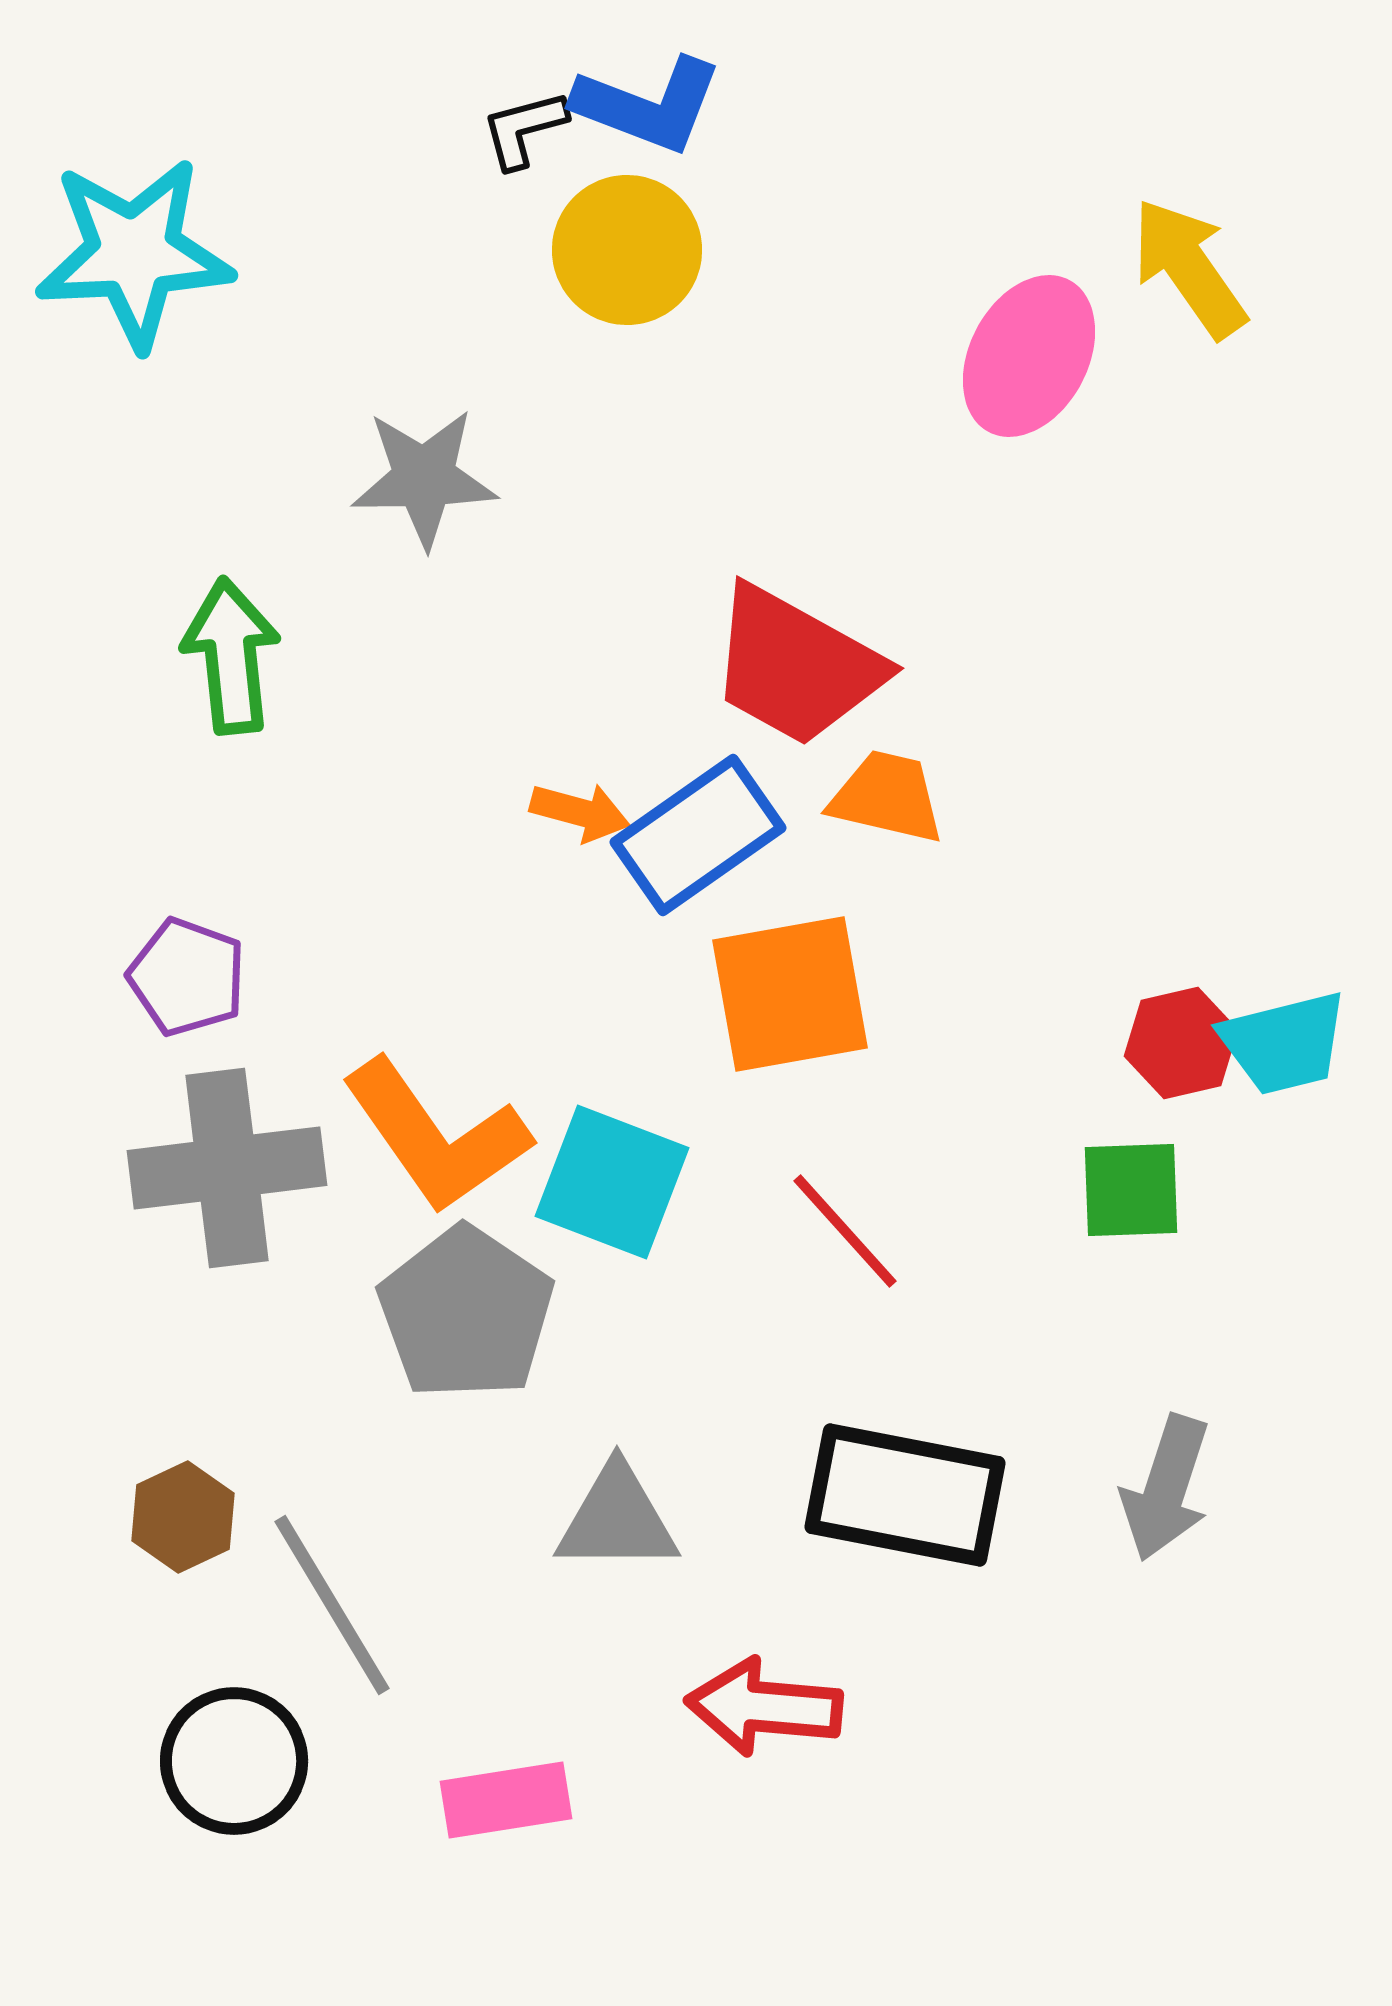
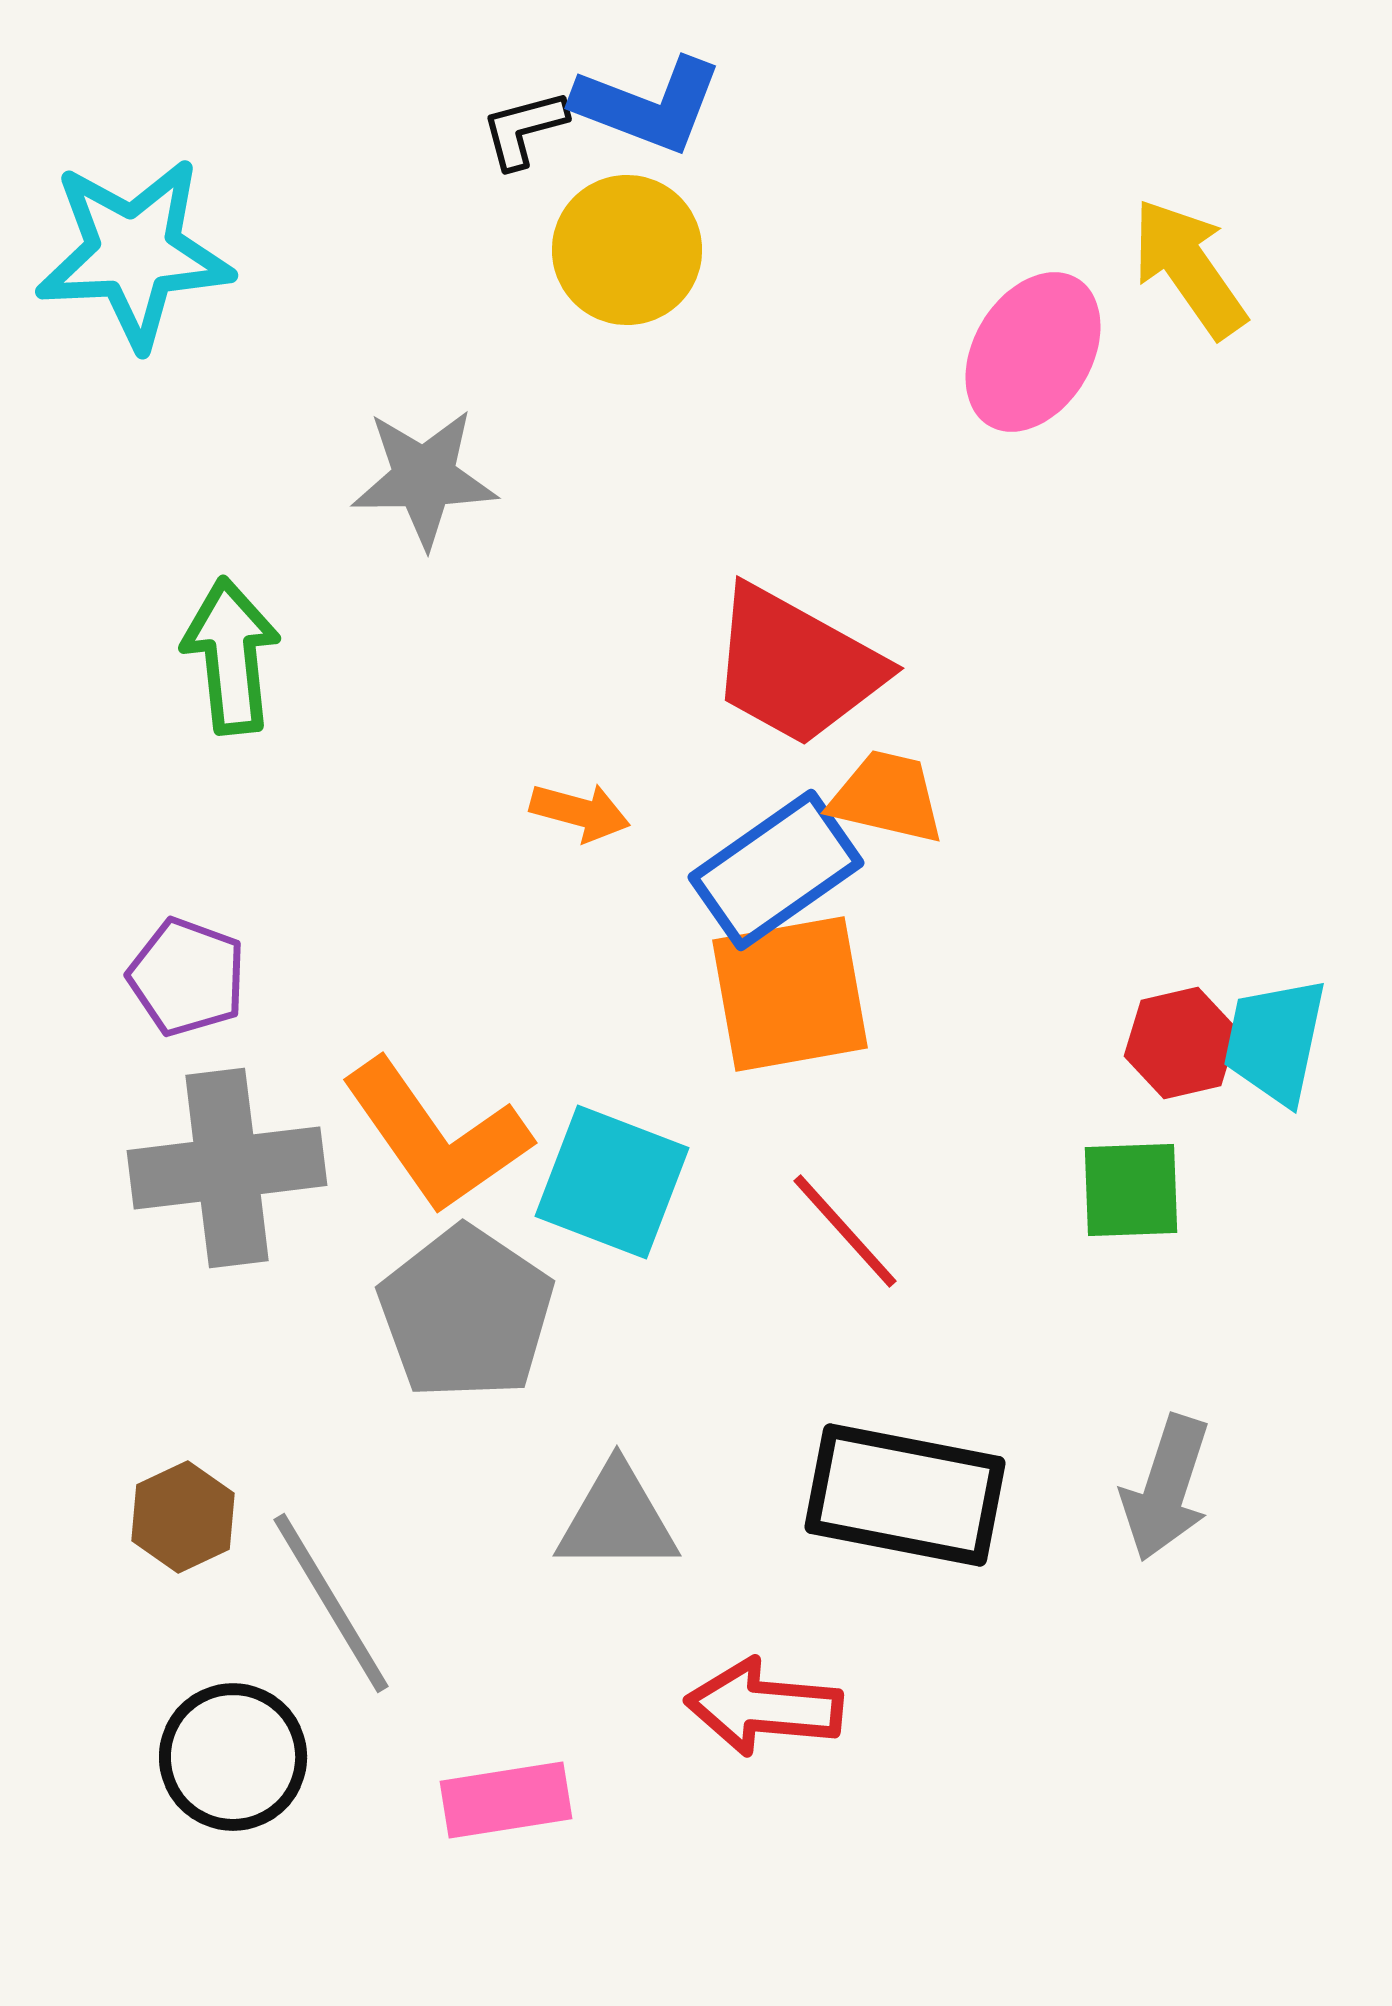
pink ellipse: moved 4 px right, 4 px up; rotated 3 degrees clockwise
blue rectangle: moved 78 px right, 35 px down
cyan trapezoid: moved 9 px left, 2 px up; rotated 116 degrees clockwise
gray line: moved 1 px left, 2 px up
black circle: moved 1 px left, 4 px up
